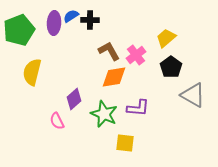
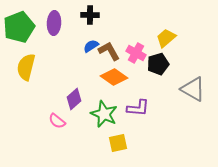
blue semicircle: moved 20 px right, 30 px down
black cross: moved 5 px up
green pentagon: moved 3 px up
pink cross: moved 2 px up; rotated 24 degrees counterclockwise
black pentagon: moved 13 px left, 3 px up; rotated 20 degrees clockwise
yellow semicircle: moved 6 px left, 5 px up
orange diamond: rotated 44 degrees clockwise
gray triangle: moved 6 px up
pink semicircle: rotated 24 degrees counterclockwise
yellow square: moved 7 px left; rotated 18 degrees counterclockwise
